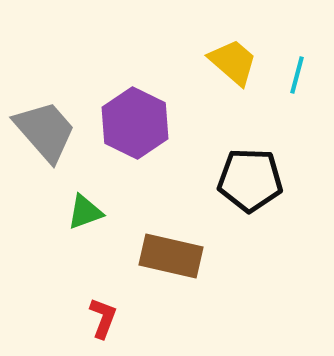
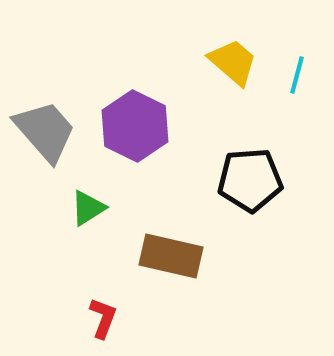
purple hexagon: moved 3 px down
black pentagon: rotated 6 degrees counterclockwise
green triangle: moved 3 px right, 4 px up; rotated 12 degrees counterclockwise
